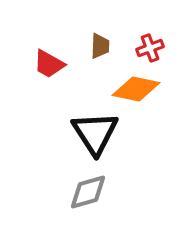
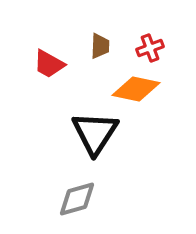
black triangle: rotated 6 degrees clockwise
gray diamond: moved 11 px left, 7 px down
